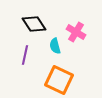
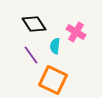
cyan semicircle: rotated 21 degrees clockwise
purple line: moved 6 px right; rotated 48 degrees counterclockwise
orange square: moved 6 px left
